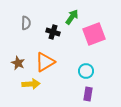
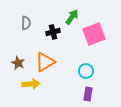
black cross: rotated 32 degrees counterclockwise
